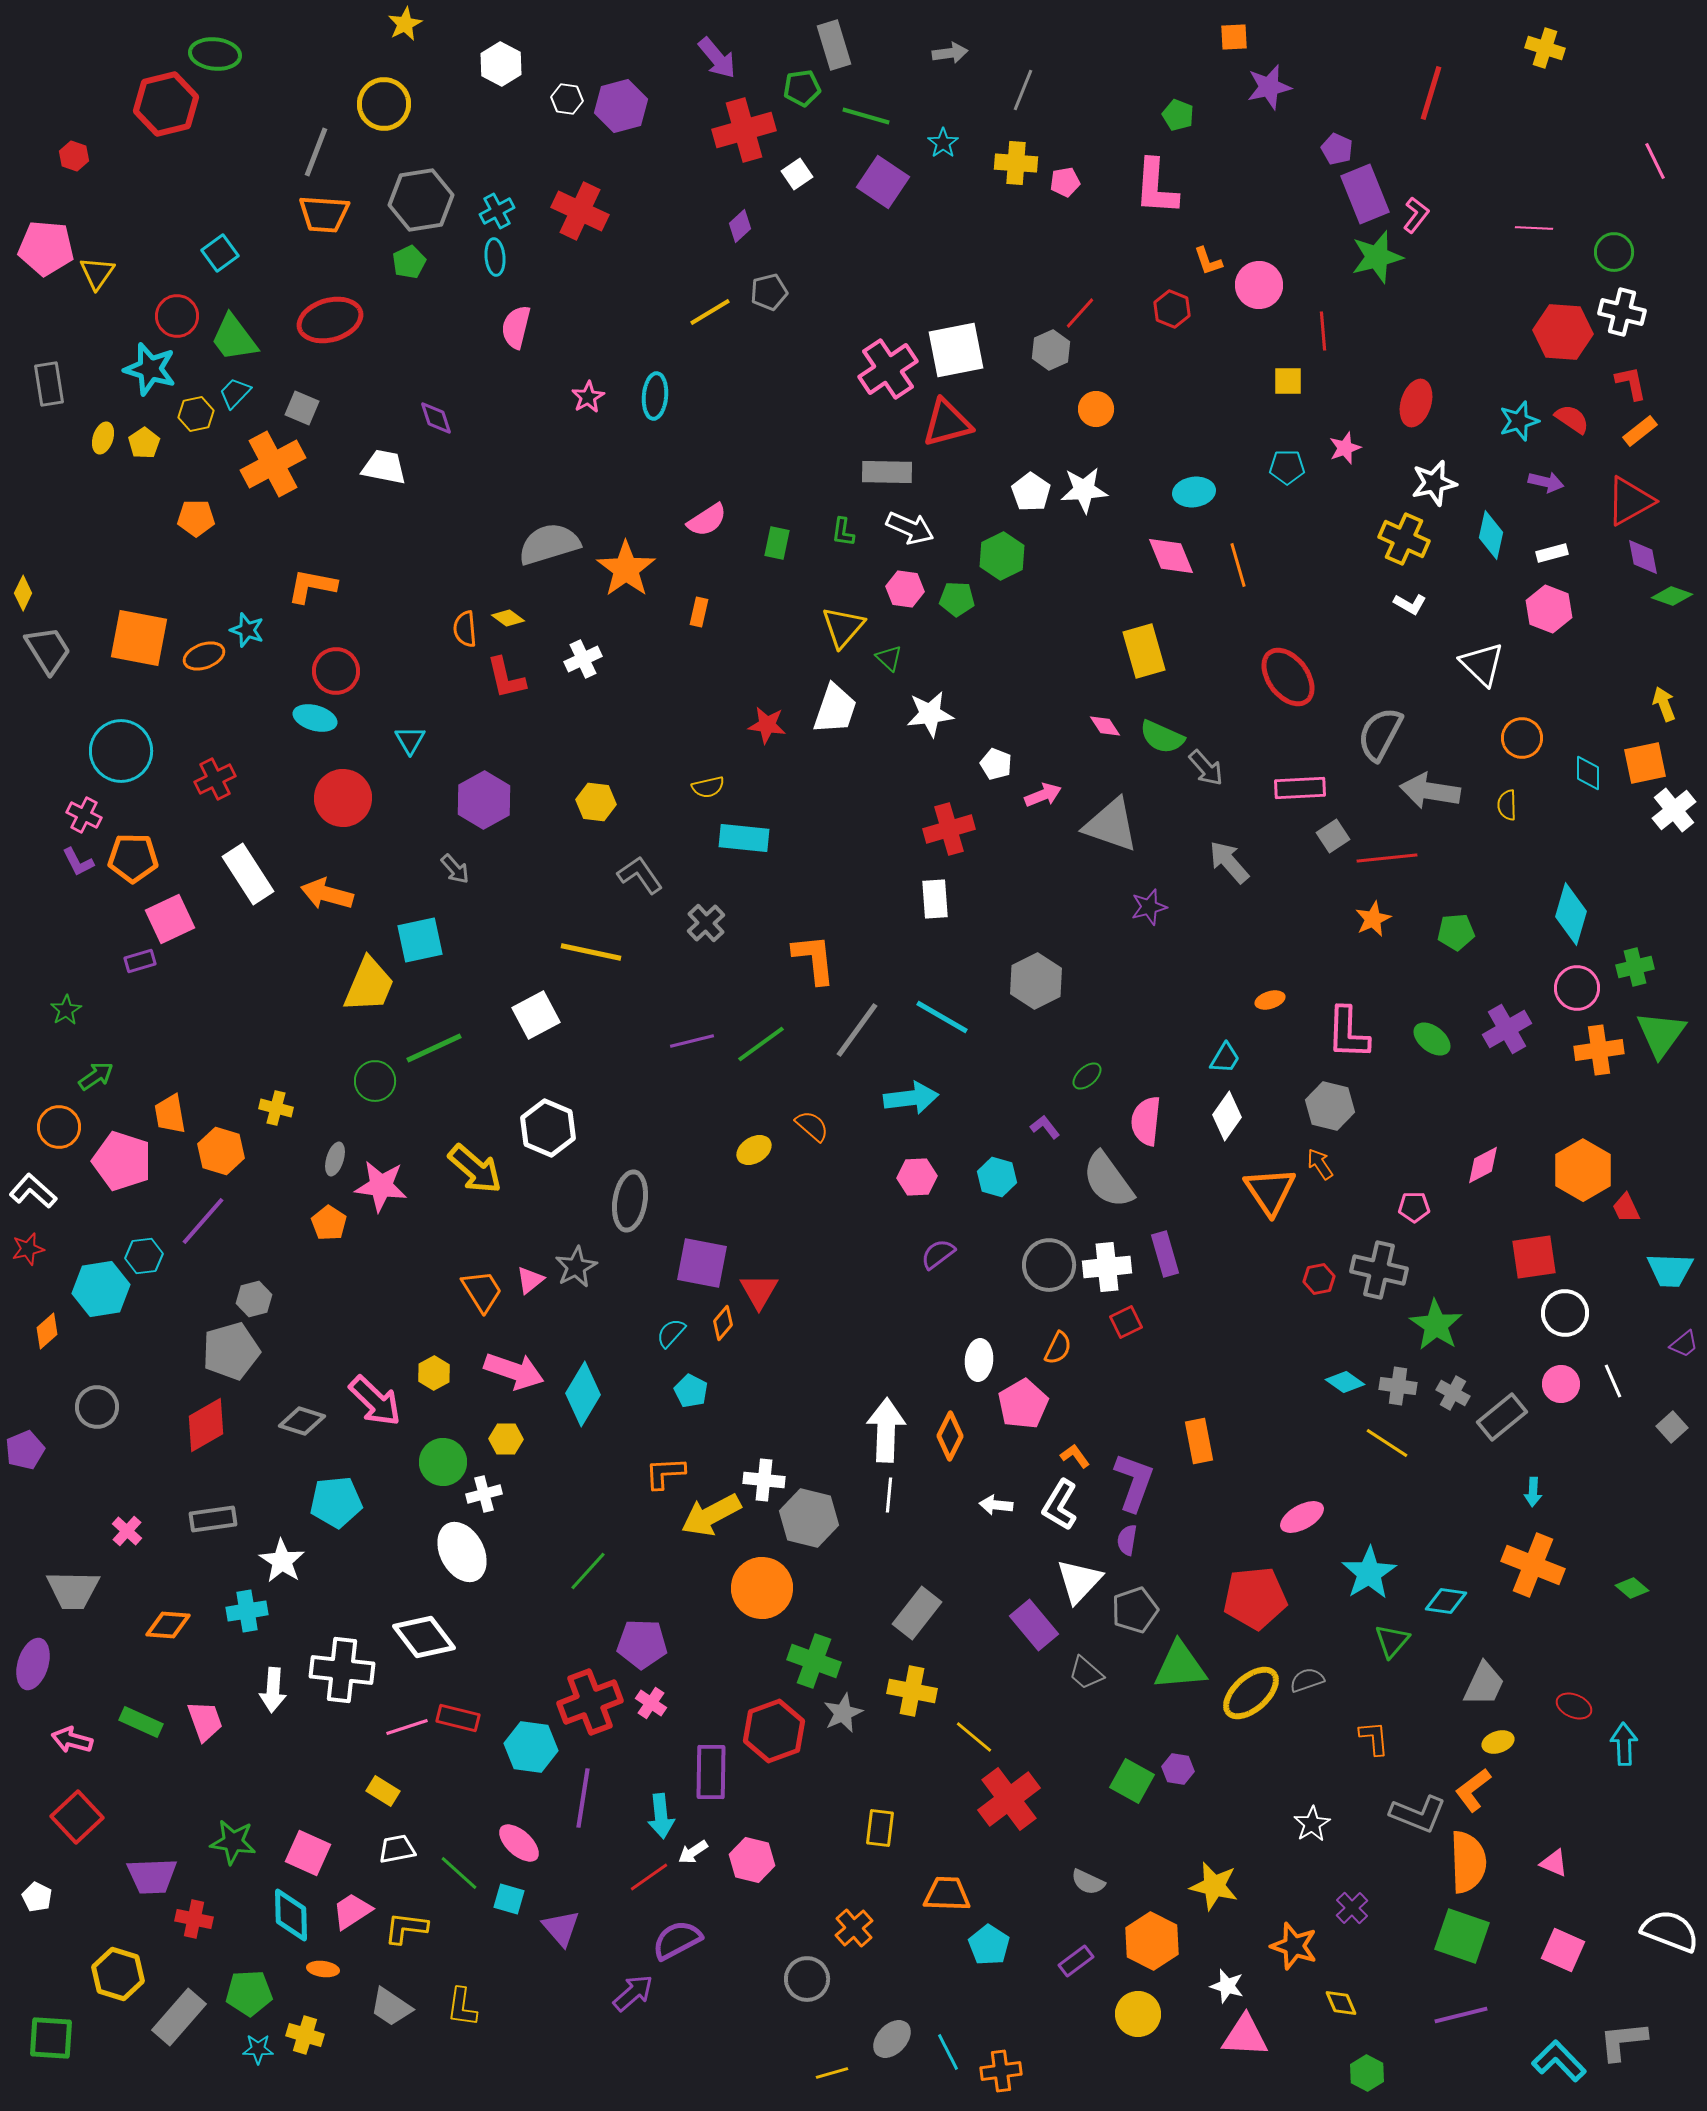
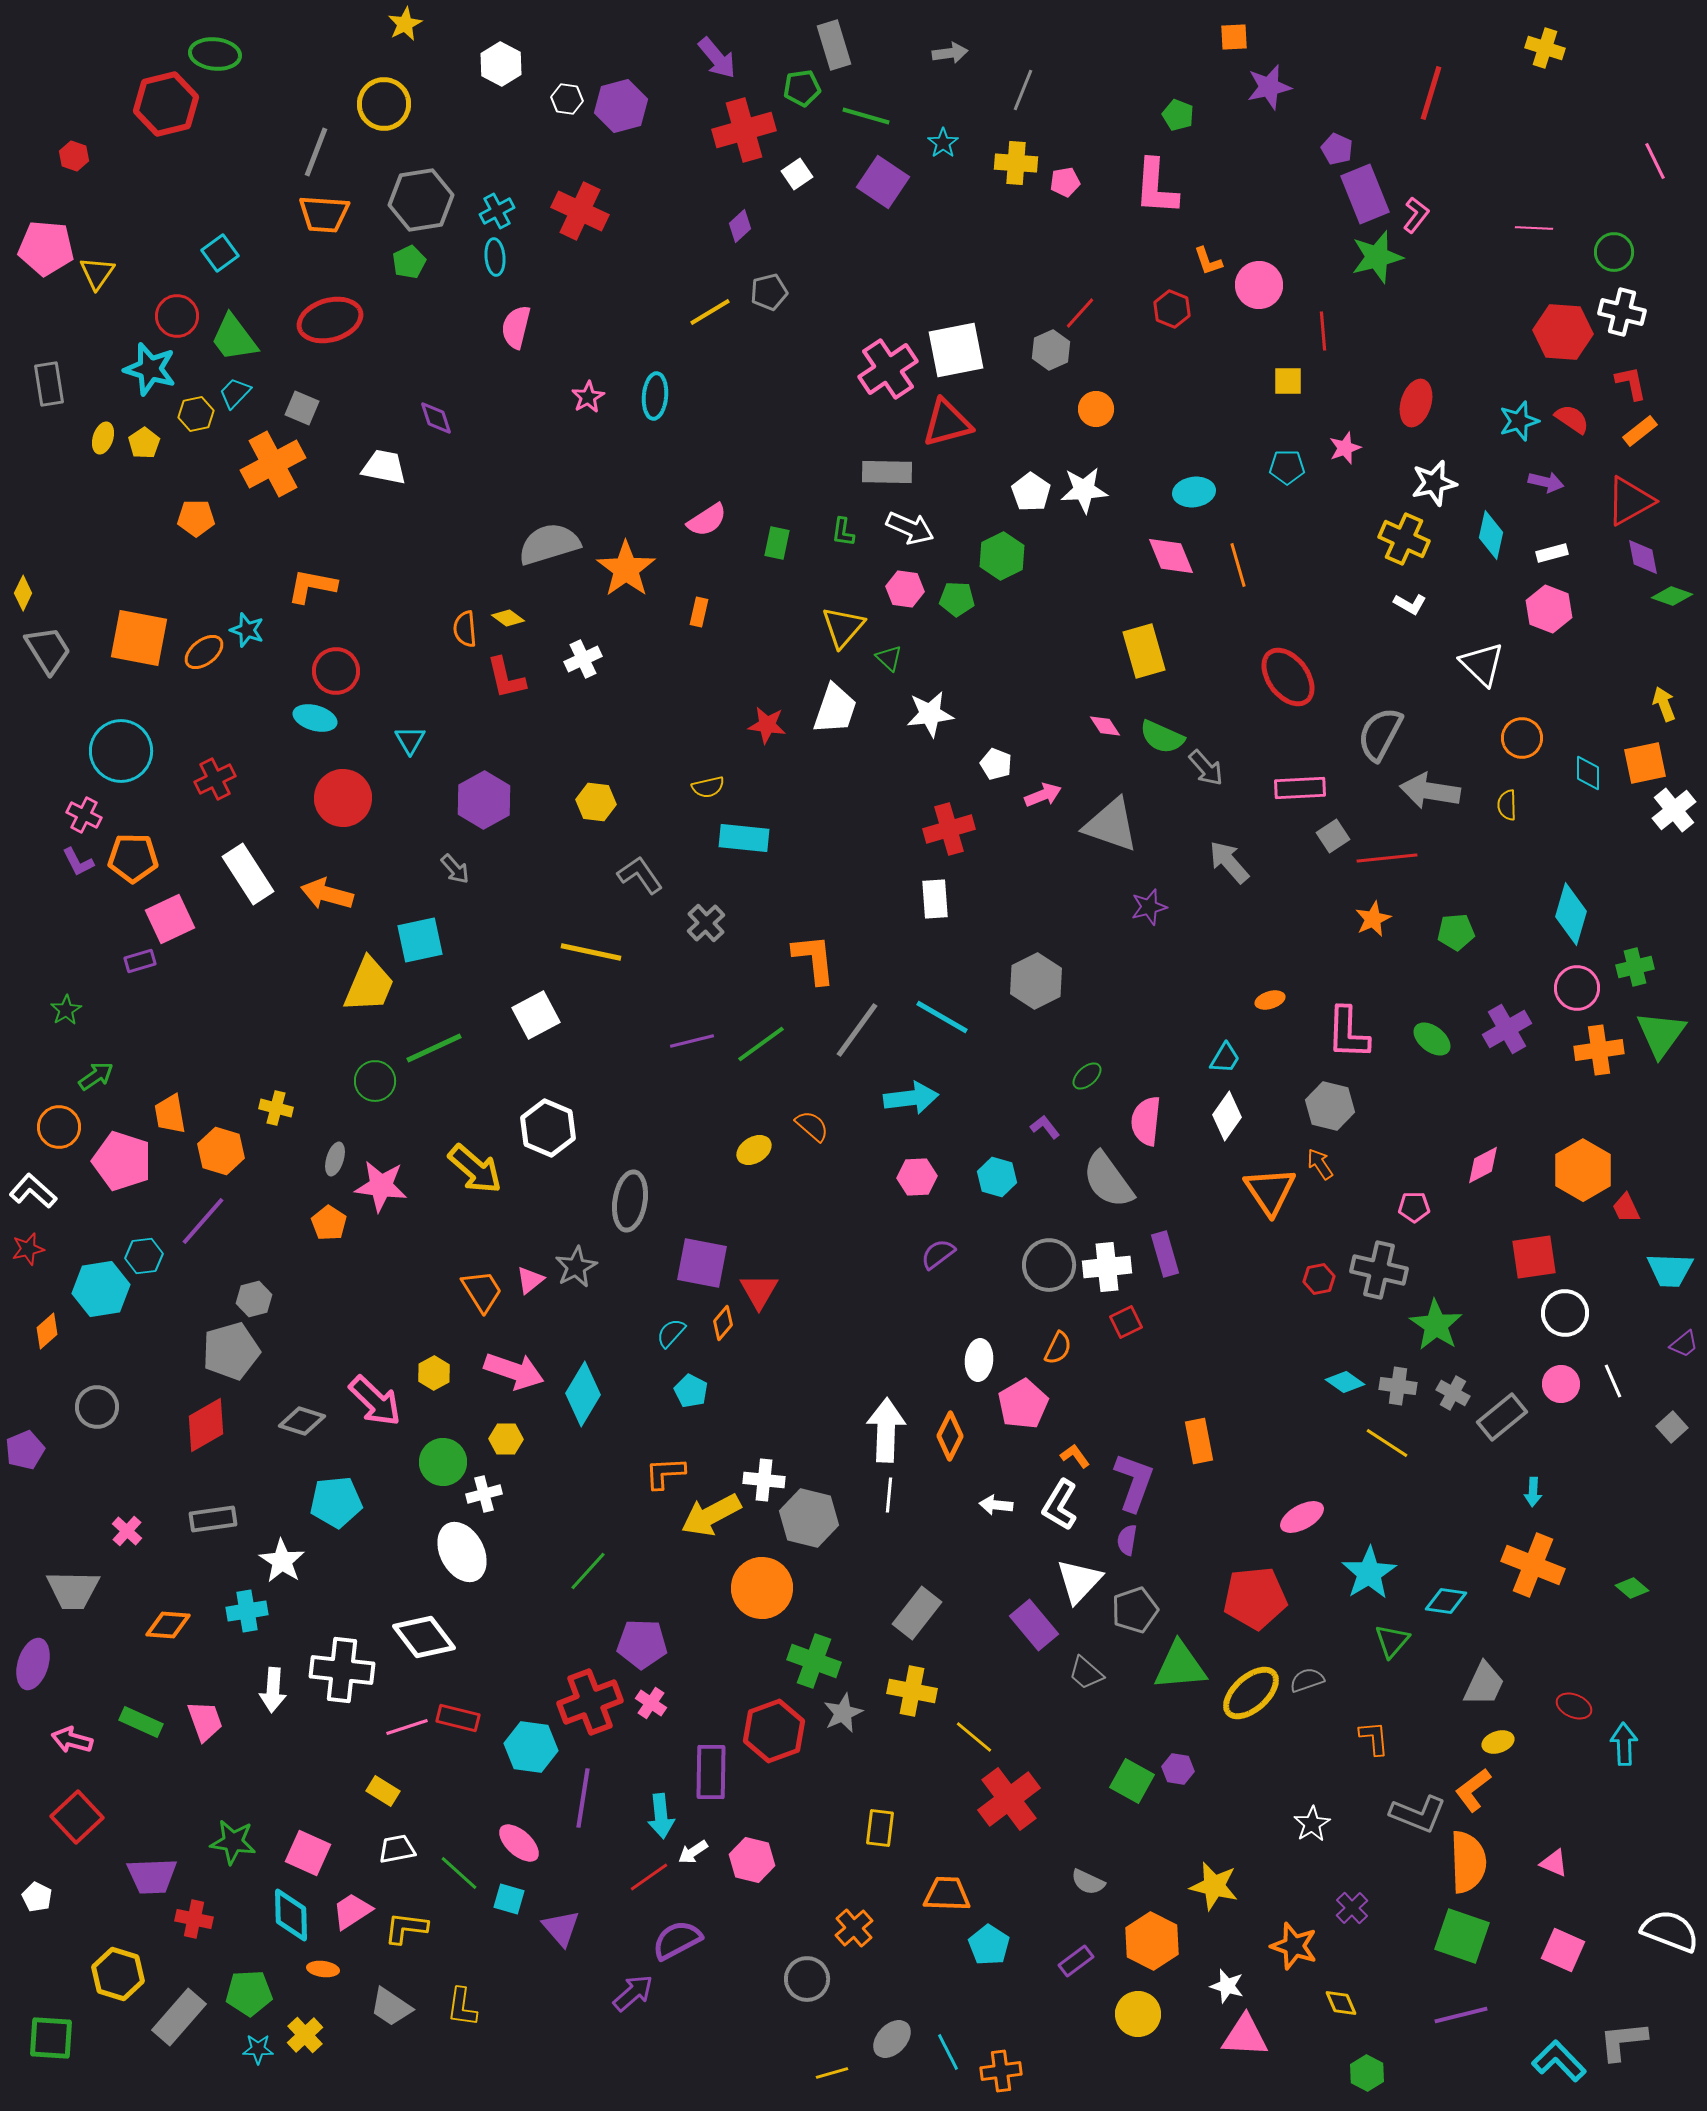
orange ellipse at (204, 656): moved 4 px up; rotated 18 degrees counterclockwise
yellow cross at (305, 2035): rotated 30 degrees clockwise
